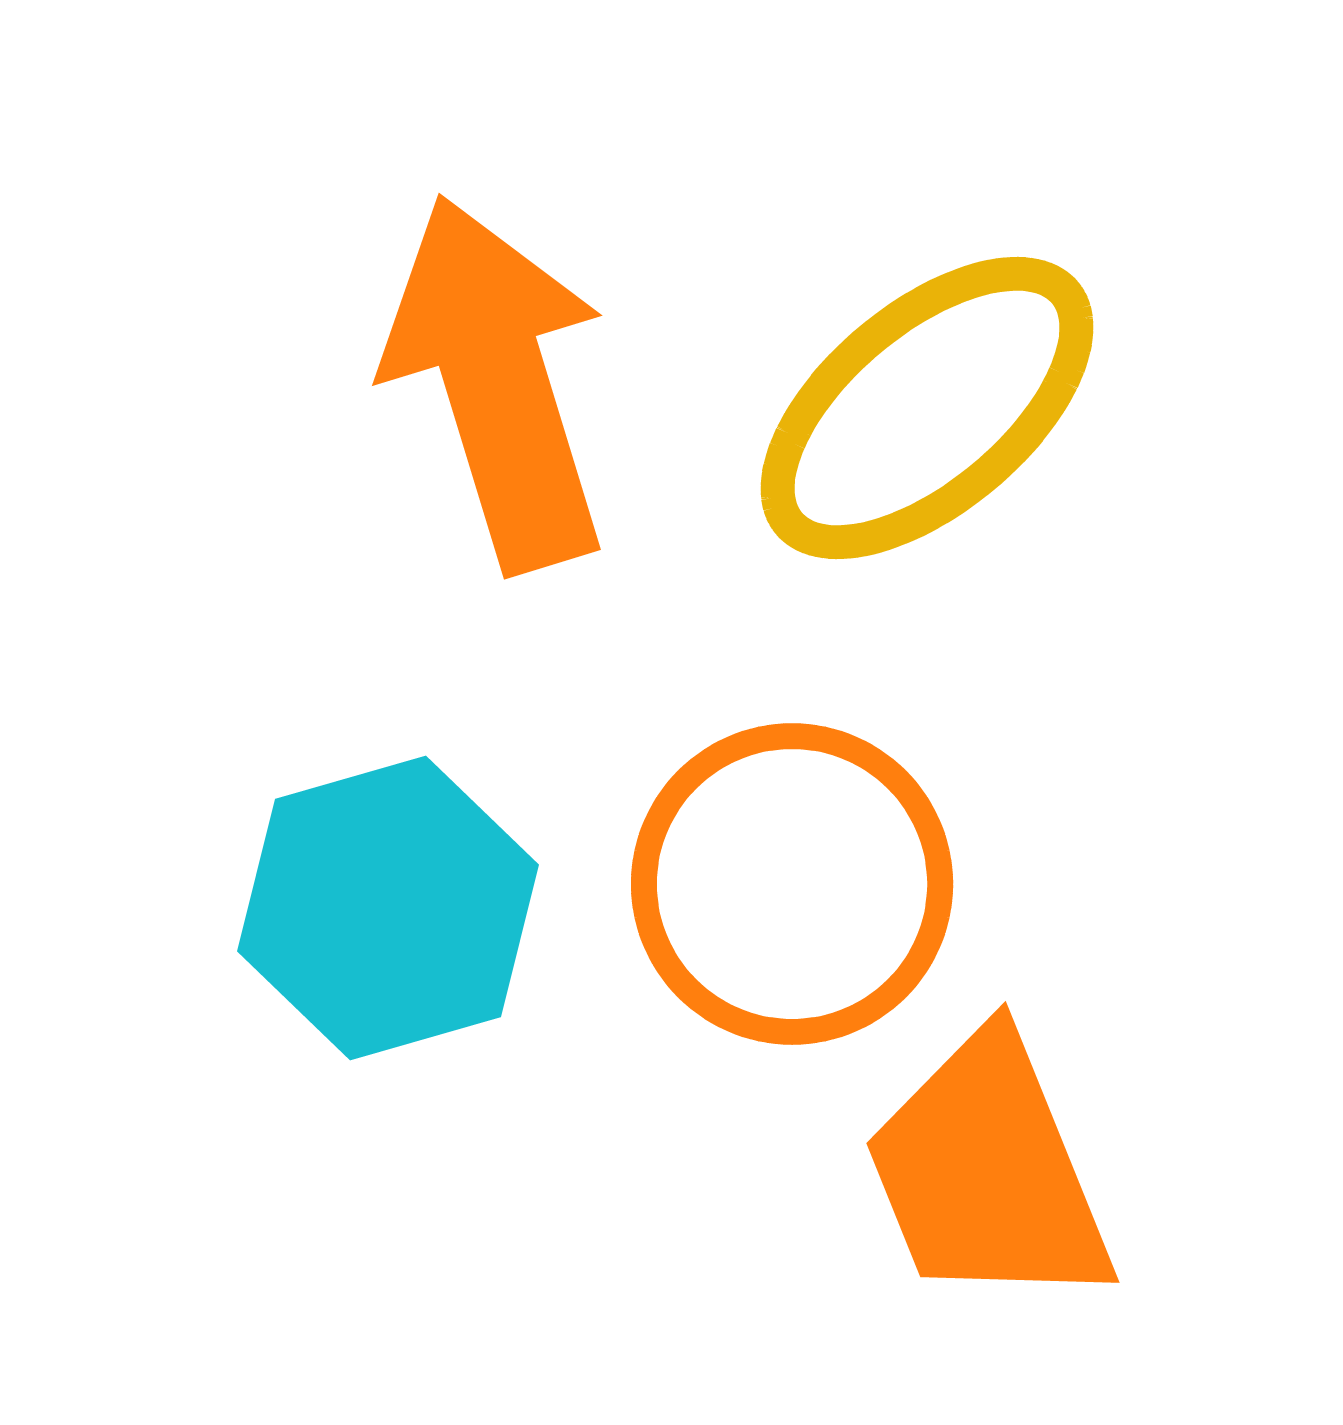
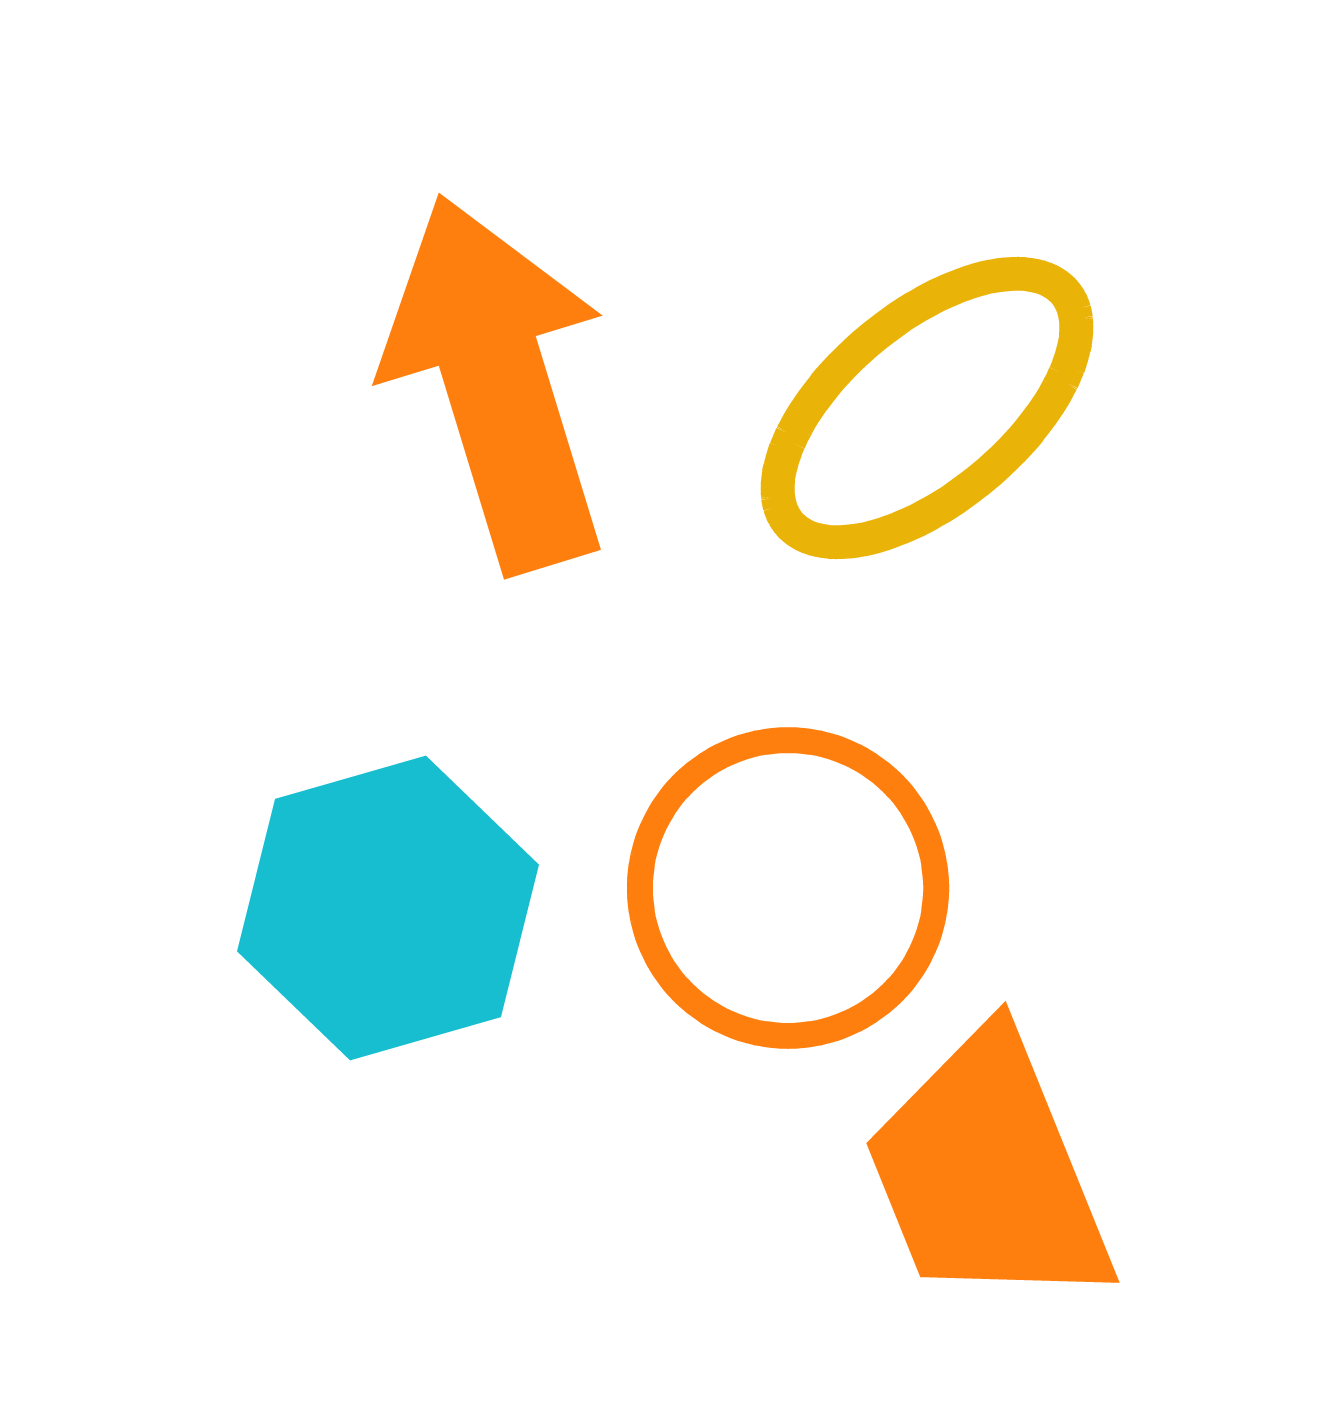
orange circle: moved 4 px left, 4 px down
